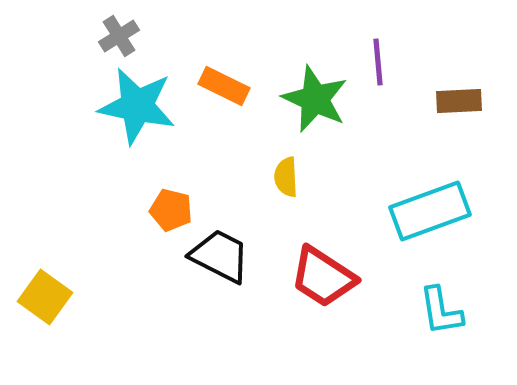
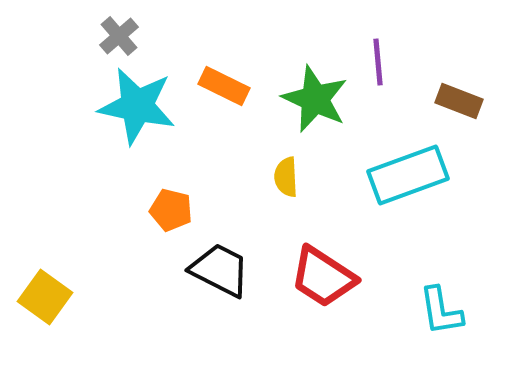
gray cross: rotated 9 degrees counterclockwise
brown rectangle: rotated 24 degrees clockwise
cyan rectangle: moved 22 px left, 36 px up
black trapezoid: moved 14 px down
